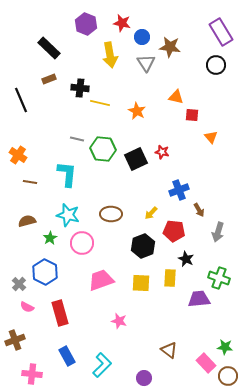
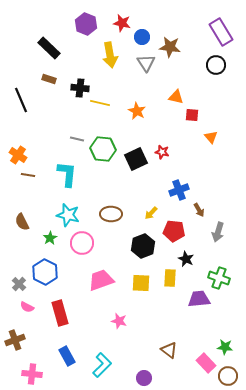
brown rectangle at (49, 79): rotated 40 degrees clockwise
brown line at (30, 182): moved 2 px left, 7 px up
brown semicircle at (27, 221): moved 5 px left, 1 px down; rotated 102 degrees counterclockwise
